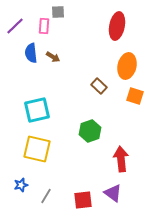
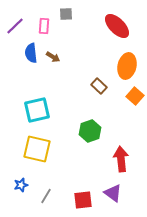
gray square: moved 8 px right, 2 px down
red ellipse: rotated 56 degrees counterclockwise
orange square: rotated 24 degrees clockwise
